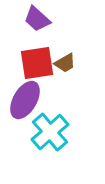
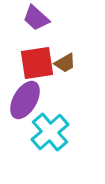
purple trapezoid: moved 1 px left, 1 px up
